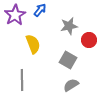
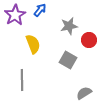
gray semicircle: moved 13 px right, 8 px down
